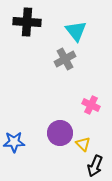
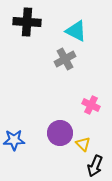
cyan triangle: rotated 25 degrees counterclockwise
blue star: moved 2 px up
